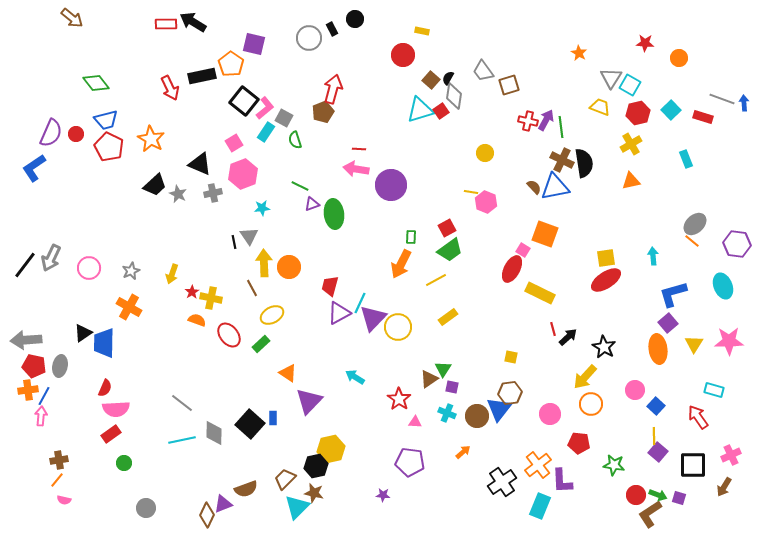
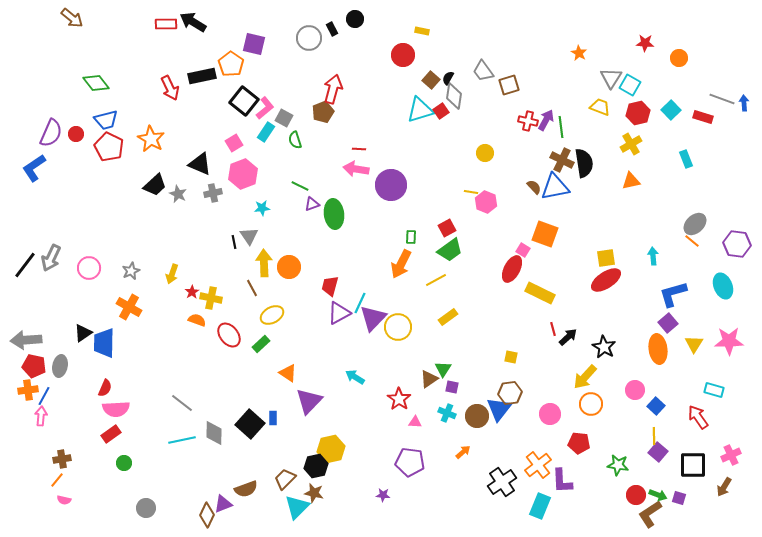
brown cross at (59, 460): moved 3 px right, 1 px up
green star at (614, 465): moved 4 px right
